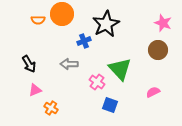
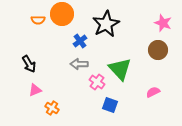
blue cross: moved 4 px left; rotated 16 degrees counterclockwise
gray arrow: moved 10 px right
orange cross: moved 1 px right
